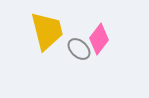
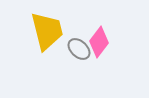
pink diamond: moved 3 px down
